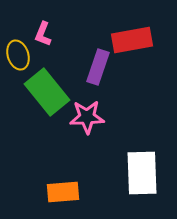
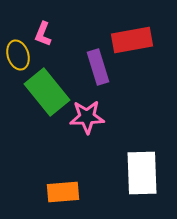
purple rectangle: rotated 36 degrees counterclockwise
